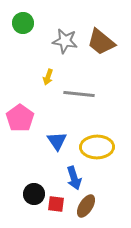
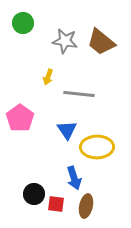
blue triangle: moved 10 px right, 11 px up
brown ellipse: rotated 20 degrees counterclockwise
